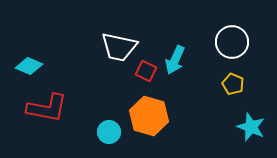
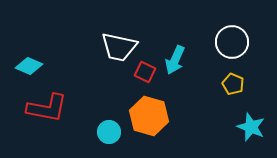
red square: moved 1 px left, 1 px down
